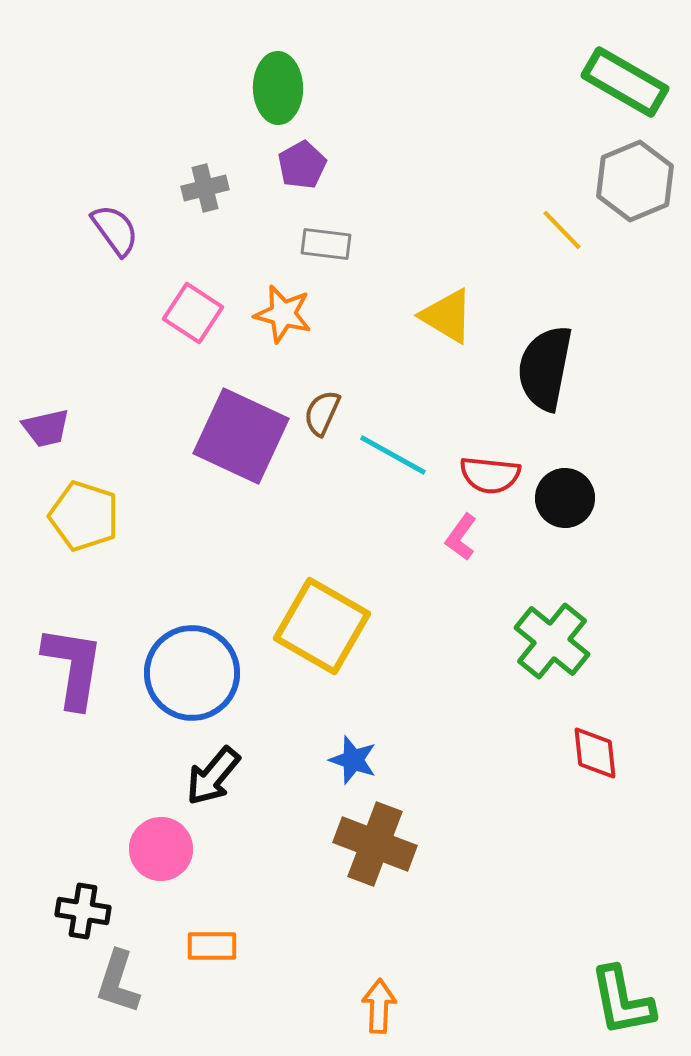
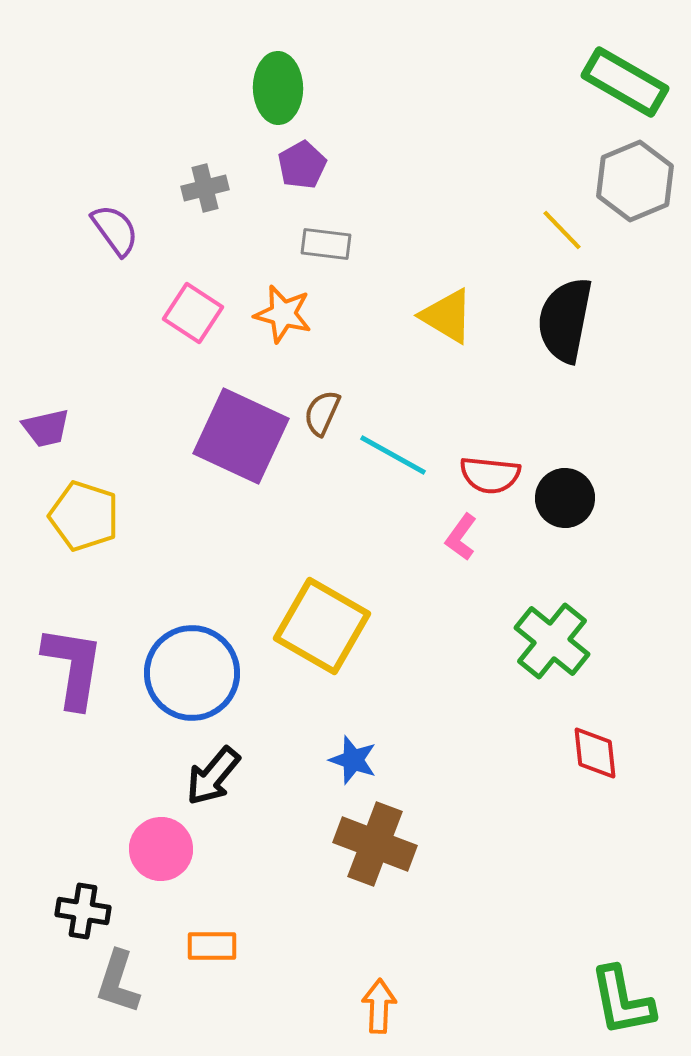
black semicircle: moved 20 px right, 48 px up
